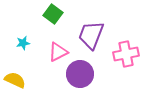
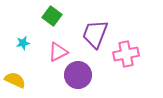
green square: moved 1 px left, 2 px down
purple trapezoid: moved 4 px right, 1 px up
purple circle: moved 2 px left, 1 px down
